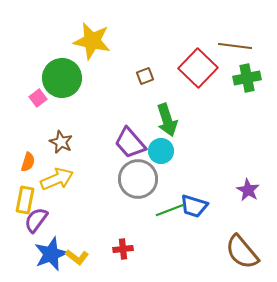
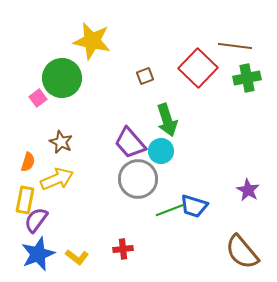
blue star: moved 13 px left
